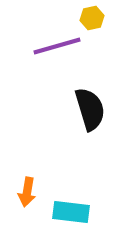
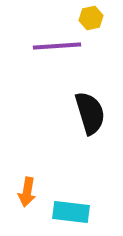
yellow hexagon: moved 1 px left
purple line: rotated 12 degrees clockwise
black semicircle: moved 4 px down
